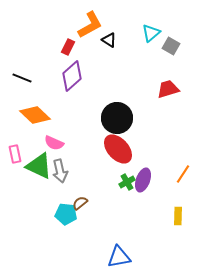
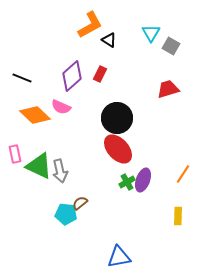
cyan triangle: rotated 18 degrees counterclockwise
red rectangle: moved 32 px right, 27 px down
pink semicircle: moved 7 px right, 36 px up
